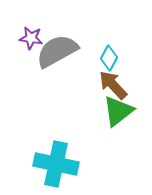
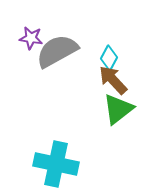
brown arrow: moved 5 px up
green triangle: moved 2 px up
